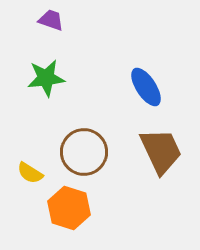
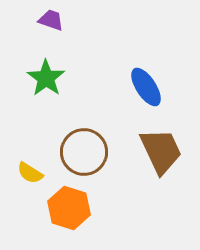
green star: rotated 30 degrees counterclockwise
